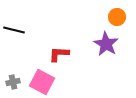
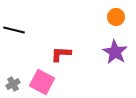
orange circle: moved 1 px left
purple star: moved 9 px right, 8 px down
red L-shape: moved 2 px right
gray cross: moved 2 px down; rotated 16 degrees counterclockwise
